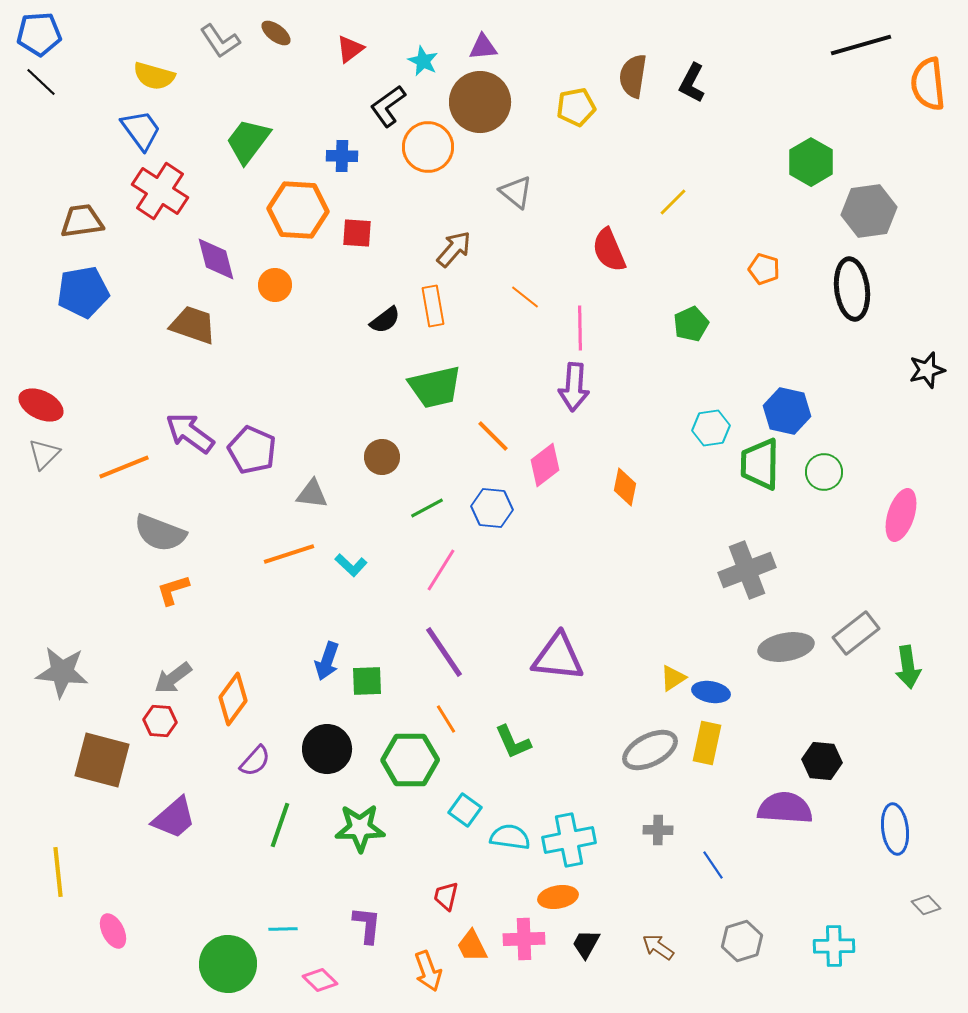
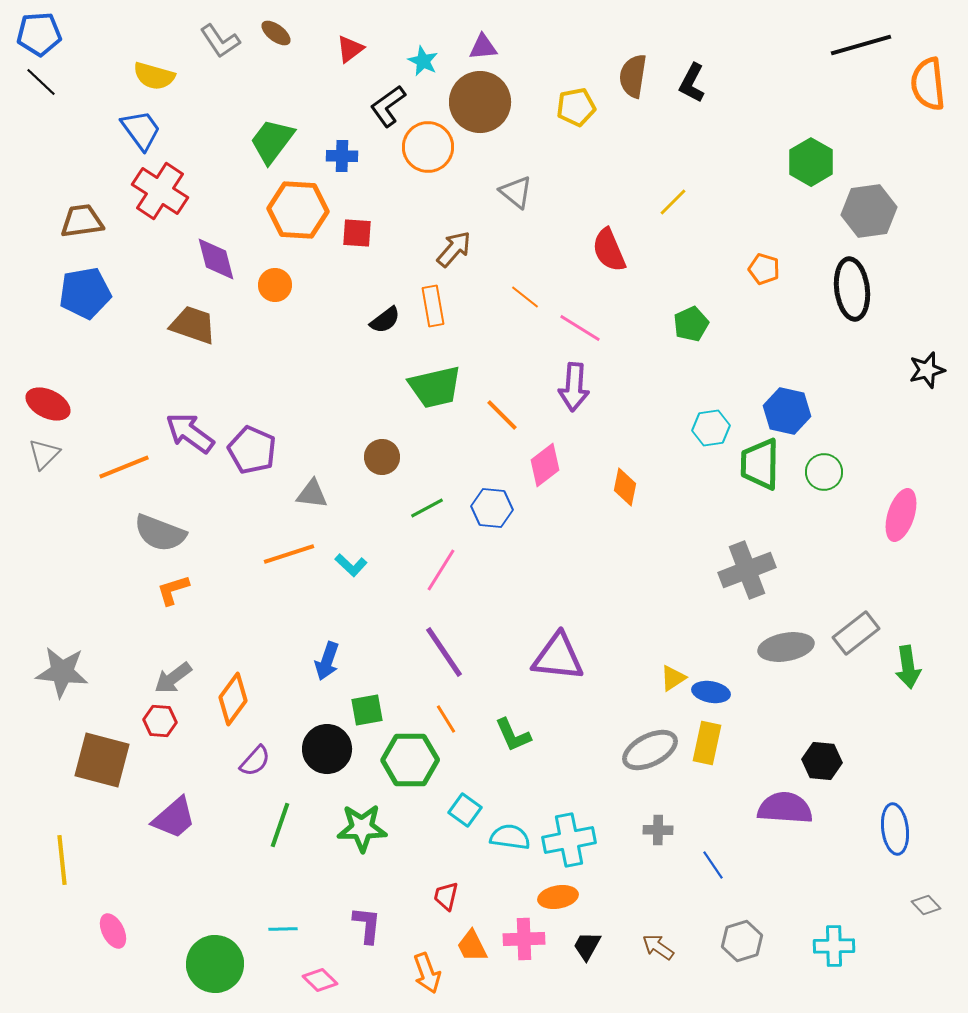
green trapezoid at (248, 141): moved 24 px right
blue pentagon at (83, 292): moved 2 px right, 1 px down
pink line at (580, 328): rotated 57 degrees counterclockwise
red ellipse at (41, 405): moved 7 px right, 1 px up
orange line at (493, 436): moved 9 px right, 21 px up
green square at (367, 681): moved 29 px down; rotated 8 degrees counterclockwise
green L-shape at (513, 742): moved 7 px up
green star at (360, 828): moved 2 px right
yellow line at (58, 872): moved 4 px right, 12 px up
black trapezoid at (586, 944): moved 1 px right, 2 px down
green circle at (228, 964): moved 13 px left
orange arrow at (428, 971): moved 1 px left, 2 px down
